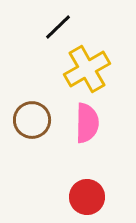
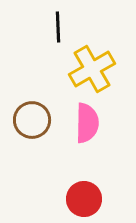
black line: rotated 48 degrees counterclockwise
yellow cross: moved 5 px right
red circle: moved 3 px left, 2 px down
